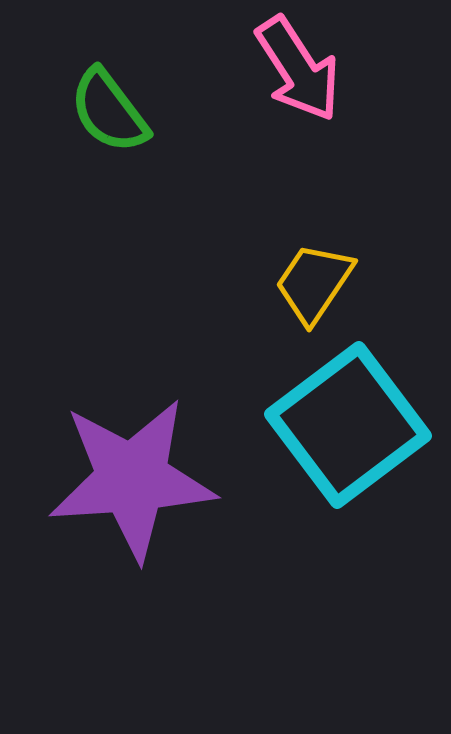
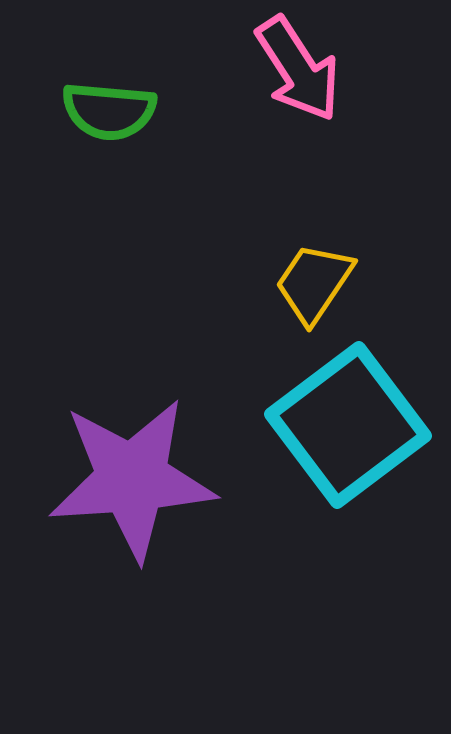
green semicircle: rotated 48 degrees counterclockwise
